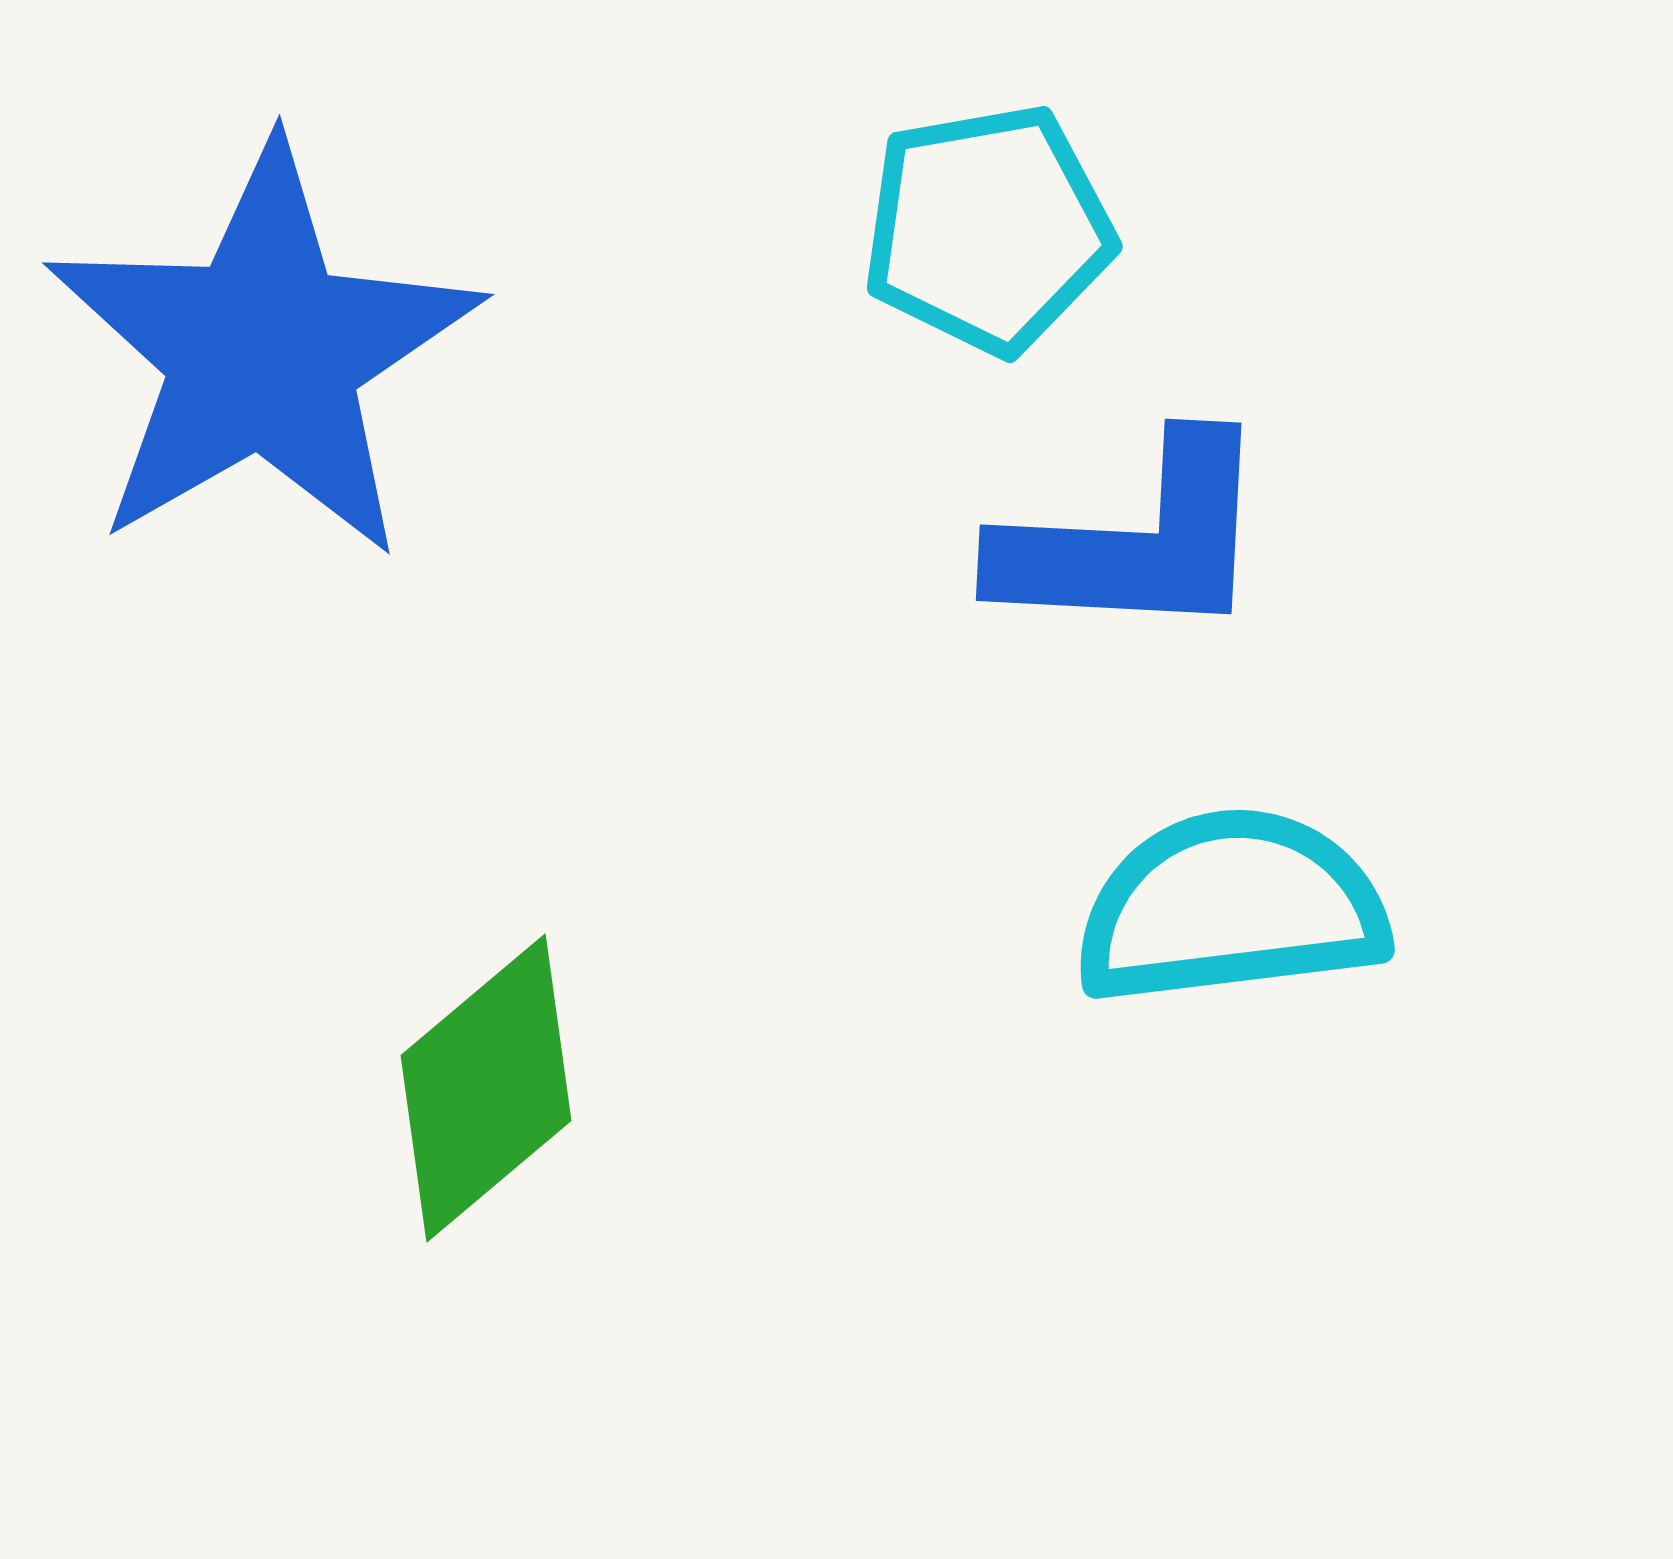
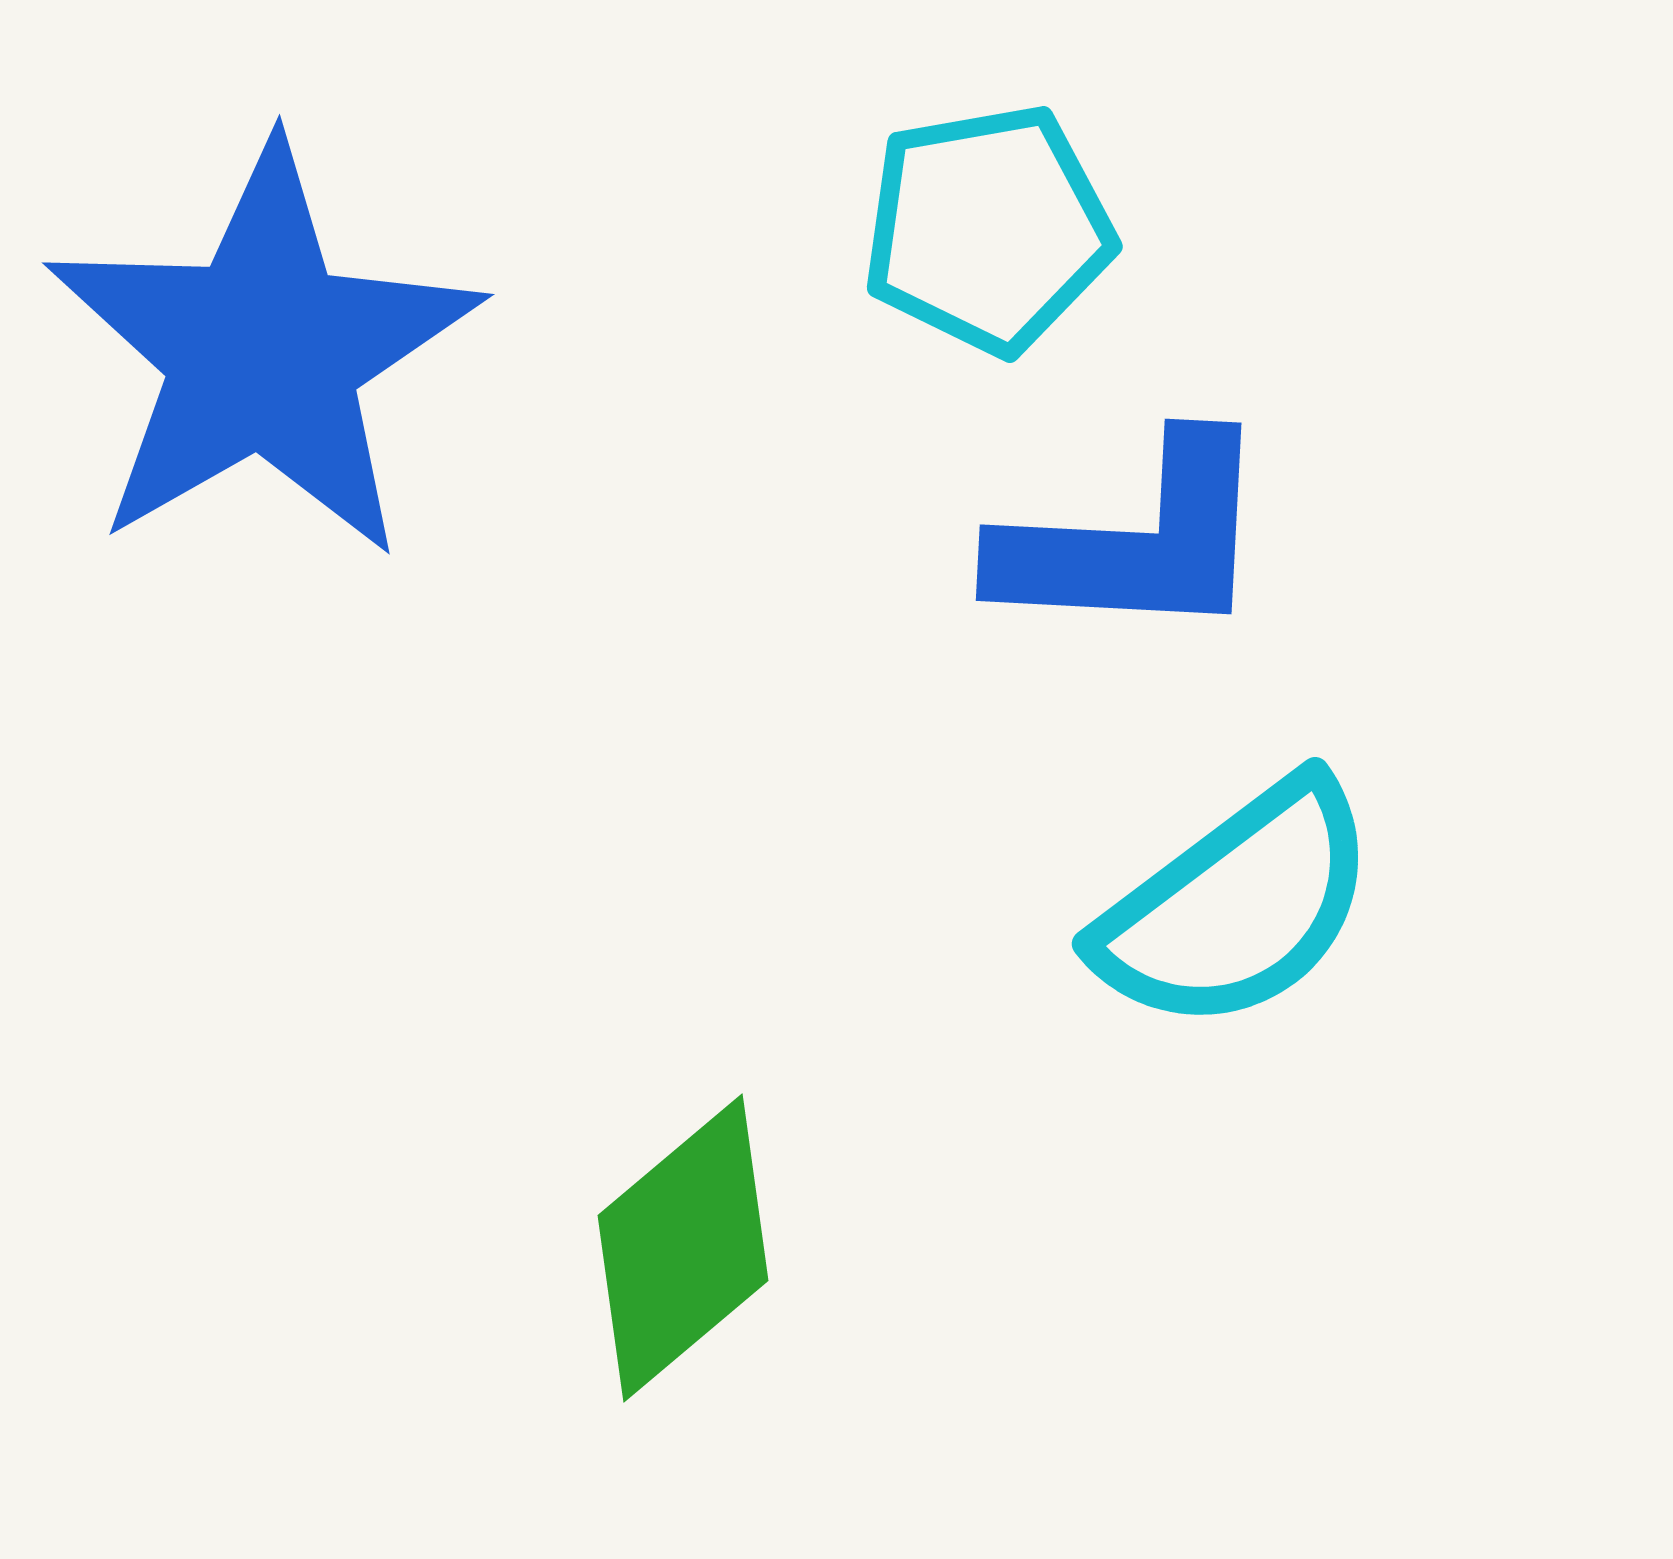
cyan semicircle: moved 6 px right, 1 px up; rotated 150 degrees clockwise
green diamond: moved 197 px right, 160 px down
